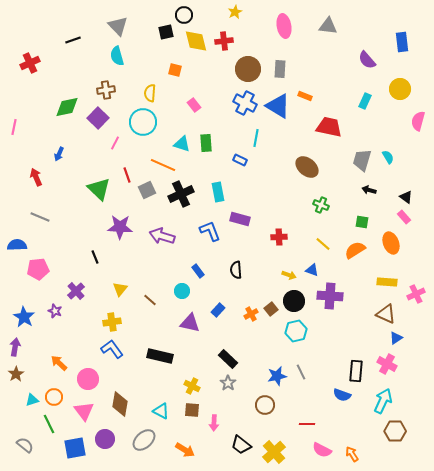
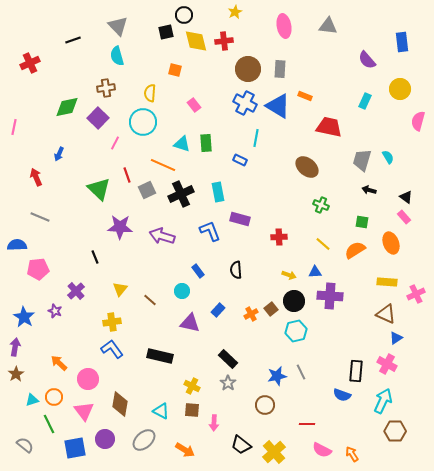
brown cross at (106, 90): moved 2 px up
blue triangle at (312, 270): moved 3 px right, 2 px down; rotated 24 degrees counterclockwise
